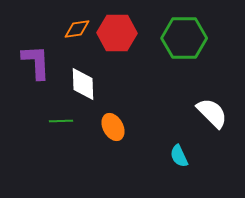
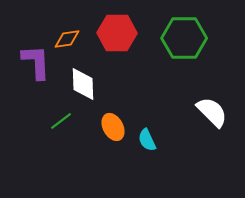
orange diamond: moved 10 px left, 10 px down
white semicircle: moved 1 px up
green line: rotated 35 degrees counterclockwise
cyan semicircle: moved 32 px left, 16 px up
